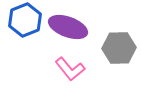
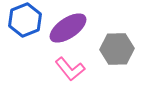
purple ellipse: moved 1 px down; rotated 54 degrees counterclockwise
gray hexagon: moved 2 px left, 1 px down
